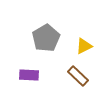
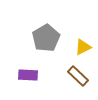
yellow triangle: moved 1 px left, 1 px down
purple rectangle: moved 1 px left
